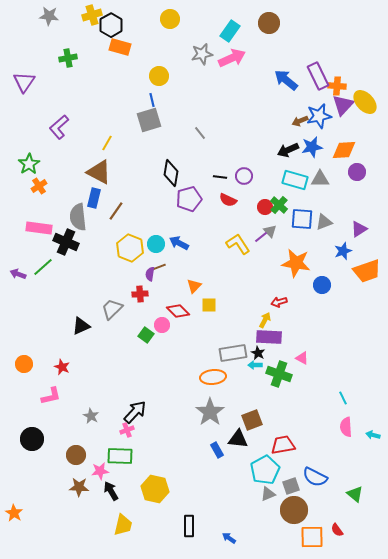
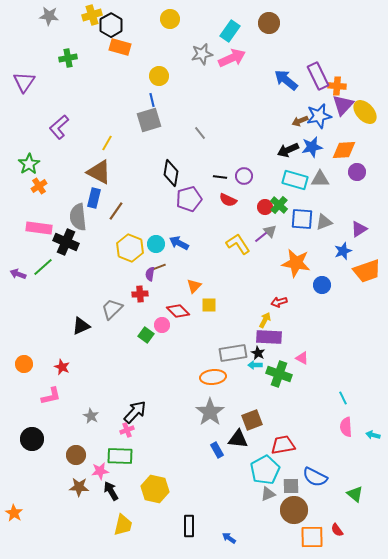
yellow ellipse at (365, 102): moved 10 px down
gray square at (291, 486): rotated 18 degrees clockwise
